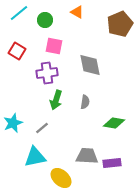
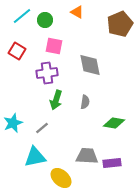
cyan line: moved 3 px right, 3 px down
